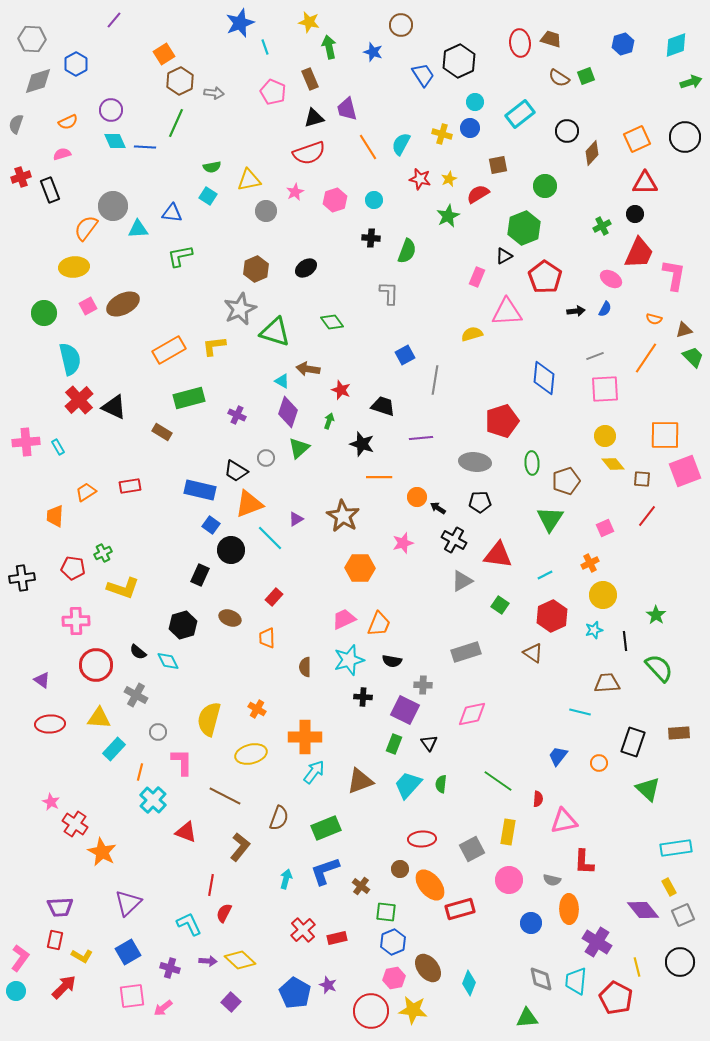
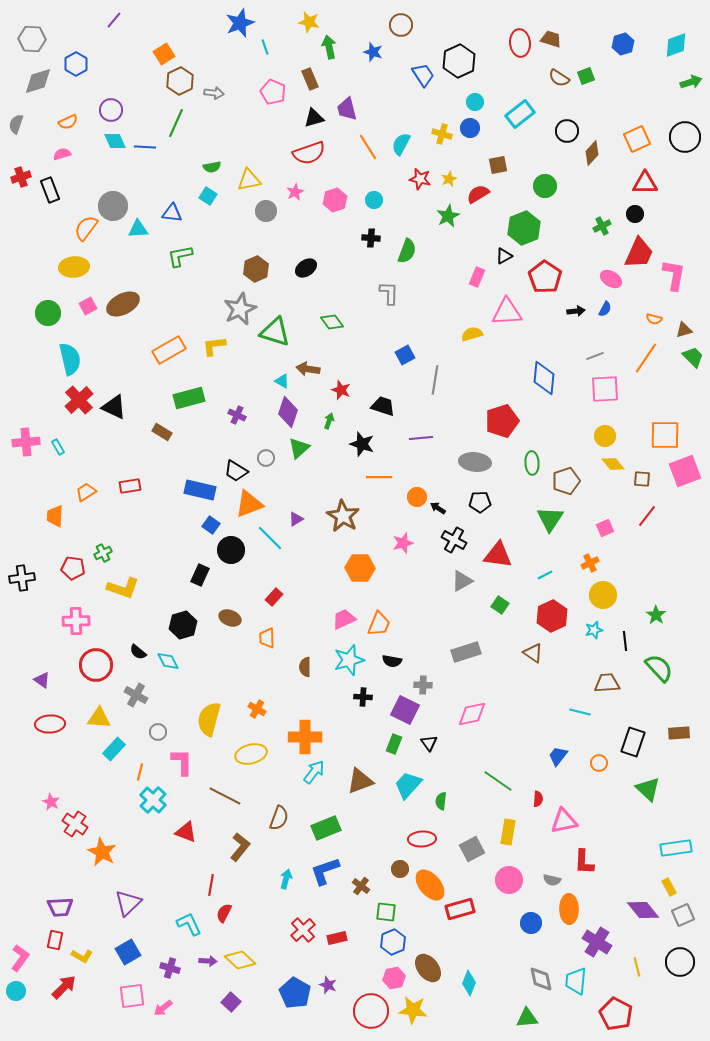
green circle at (44, 313): moved 4 px right
green semicircle at (441, 784): moved 17 px down
red pentagon at (616, 998): moved 16 px down
